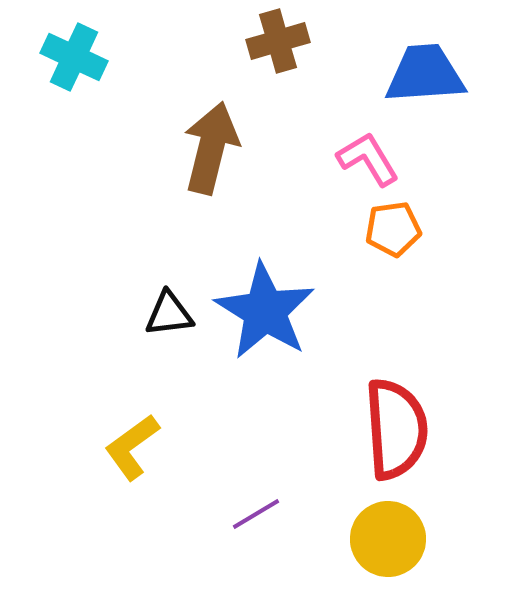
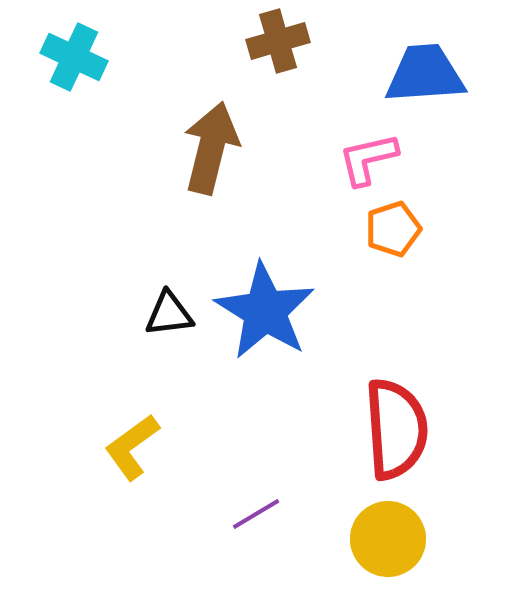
pink L-shape: rotated 72 degrees counterclockwise
orange pentagon: rotated 10 degrees counterclockwise
